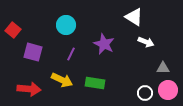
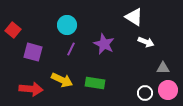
cyan circle: moved 1 px right
purple line: moved 5 px up
red arrow: moved 2 px right
